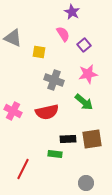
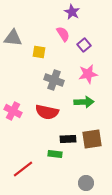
gray triangle: rotated 18 degrees counterclockwise
green arrow: rotated 42 degrees counterclockwise
red semicircle: rotated 25 degrees clockwise
red line: rotated 25 degrees clockwise
